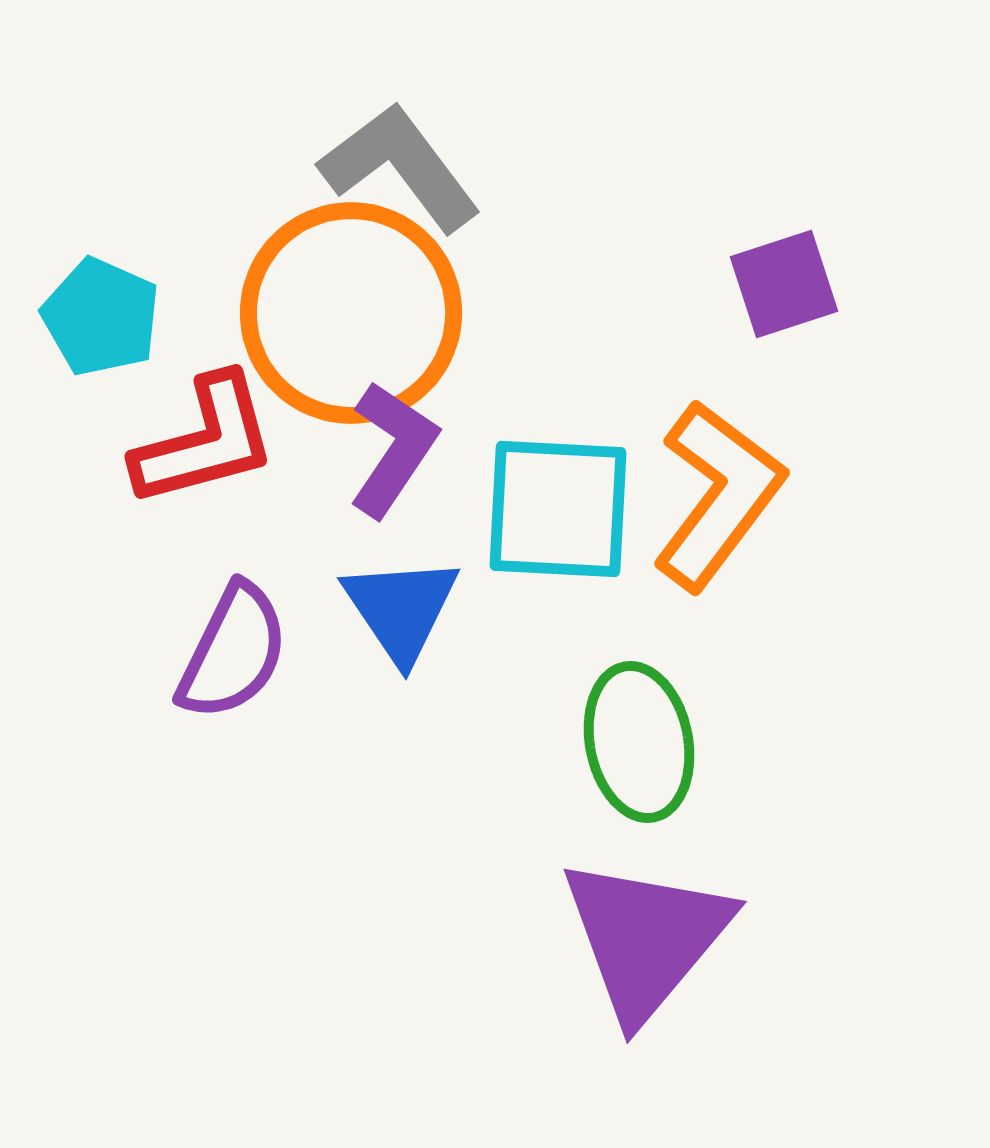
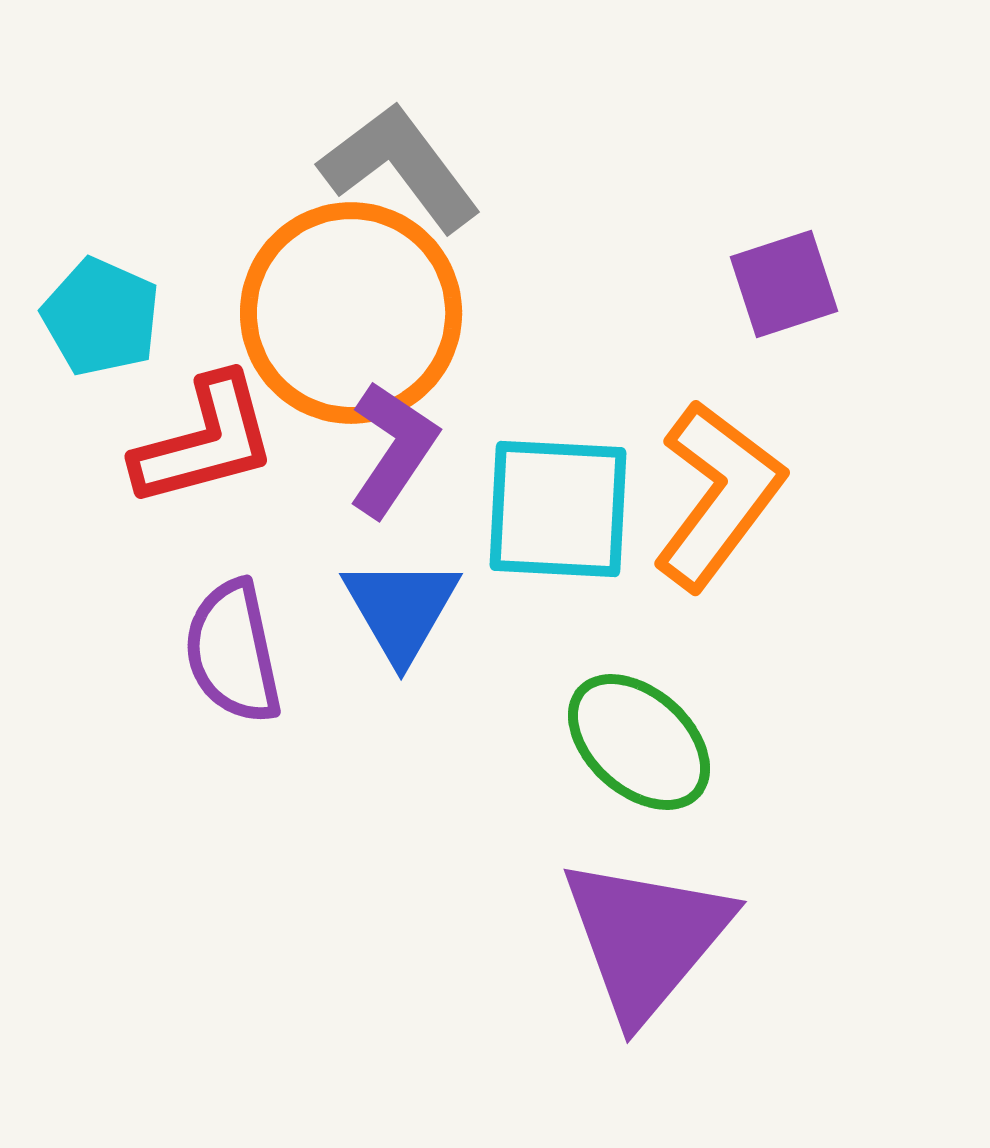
blue triangle: rotated 4 degrees clockwise
purple semicircle: rotated 142 degrees clockwise
green ellipse: rotated 37 degrees counterclockwise
